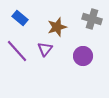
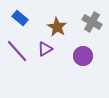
gray cross: moved 3 px down; rotated 12 degrees clockwise
brown star: rotated 24 degrees counterclockwise
purple triangle: rotated 21 degrees clockwise
